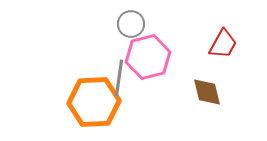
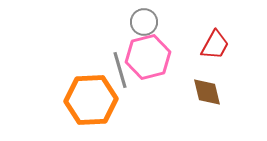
gray circle: moved 13 px right, 2 px up
red trapezoid: moved 8 px left, 1 px down
gray line: moved 1 px right, 8 px up; rotated 24 degrees counterclockwise
orange hexagon: moved 3 px left, 2 px up
